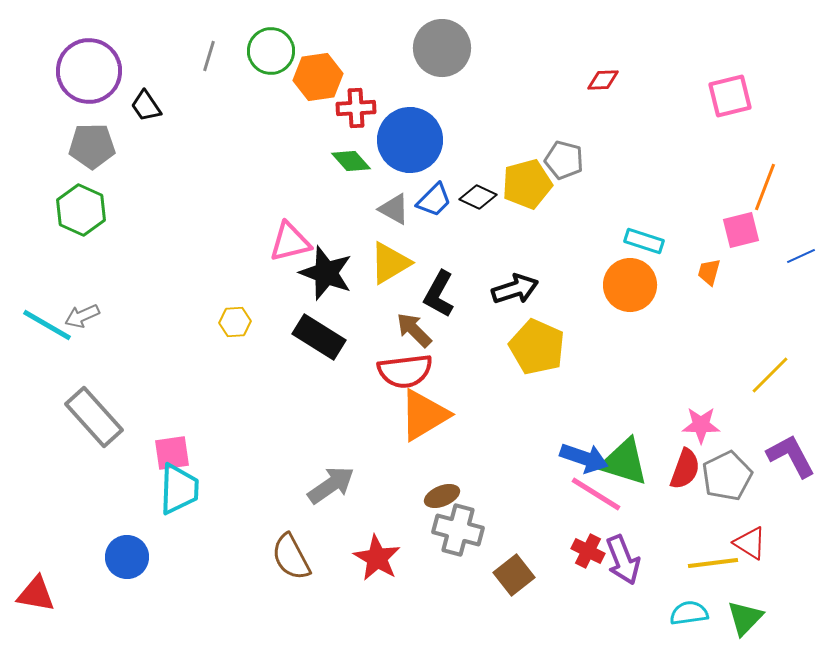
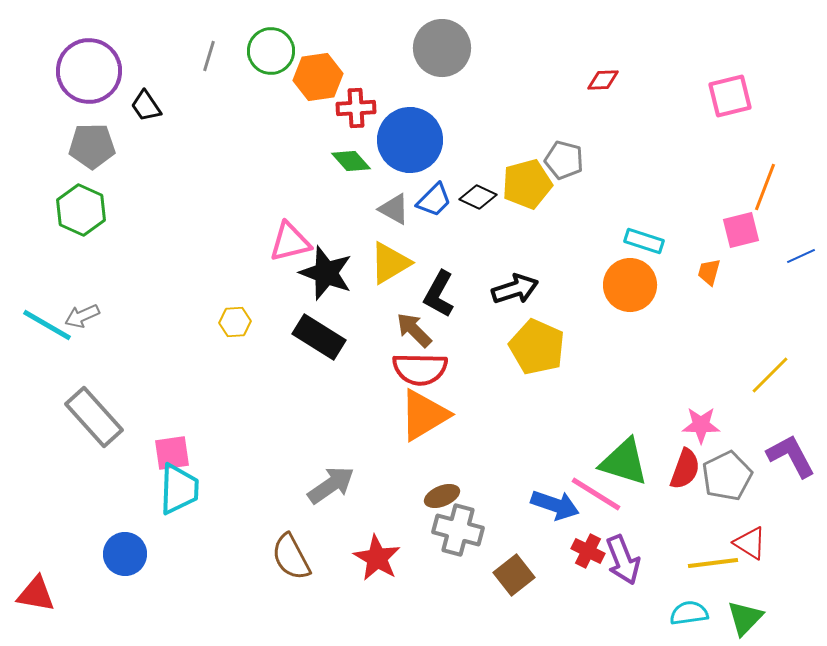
red semicircle at (405, 371): moved 15 px right, 2 px up; rotated 8 degrees clockwise
blue arrow at (584, 458): moved 29 px left, 47 px down
blue circle at (127, 557): moved 2 px left, 3 px up
